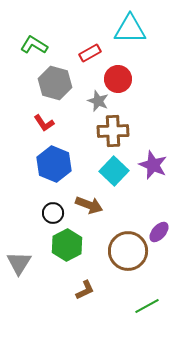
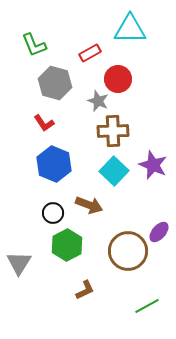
green L-shape: rotated 144 degrees counterclockwise
